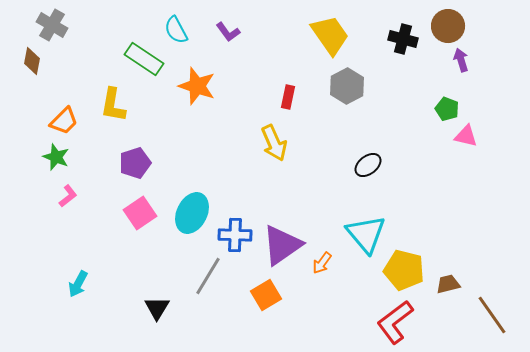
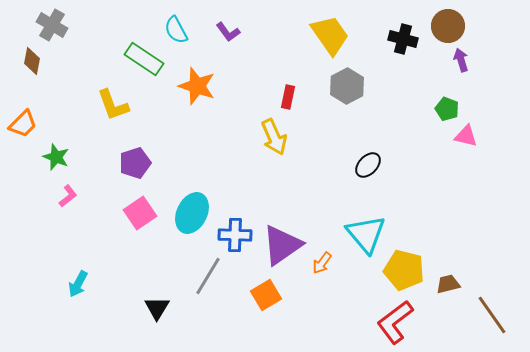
yellow L-shape: rotated 30 degrees counterclockwise
orange trapezoid: moved 41 px left, 3 px down
yellow arrow: moved 6 px up
black ellipse: rotated 8 degrees counterclockwise
